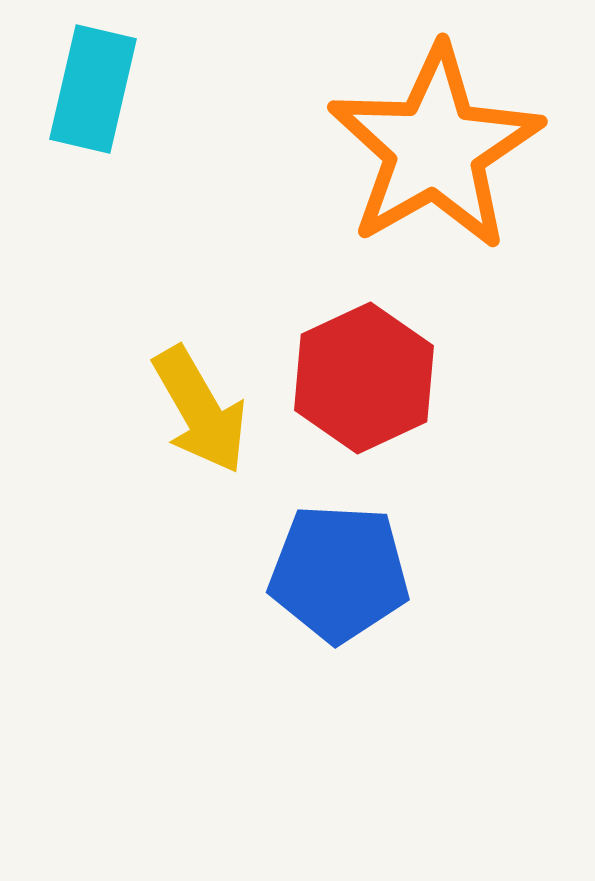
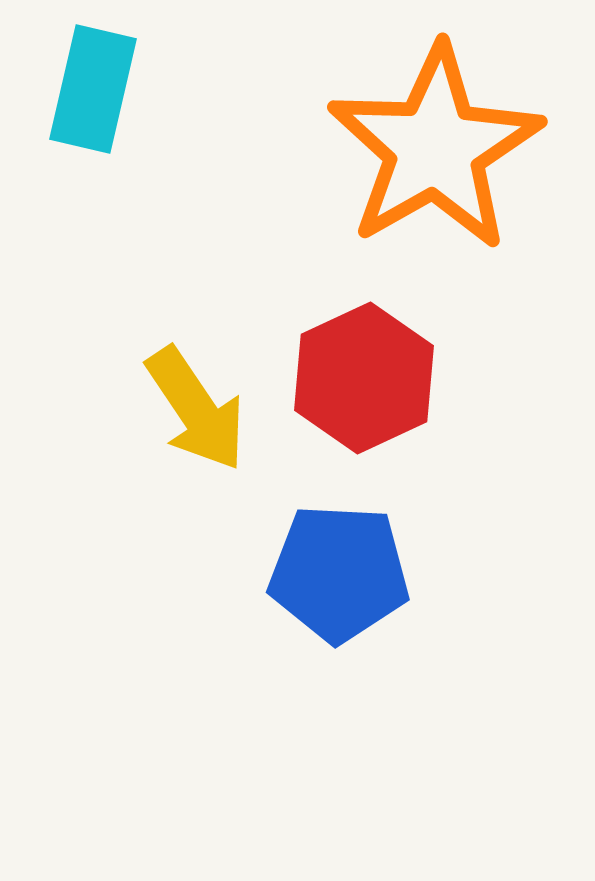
yellow arrow: moved 4 px left, 1 px up; rotated 4 degrees counterclockwise
